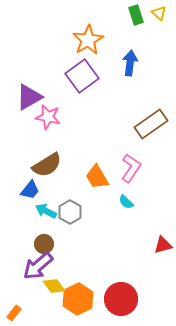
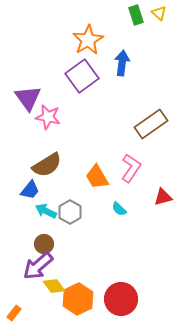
blue arrow: moved 8 px left
purple triangle: moved 1 px left, 1 px down; rotated 36 degrees counterclockwise
cyan semicircle: moved 7 px left, 7 px down
red triangle: moved 48 px up
